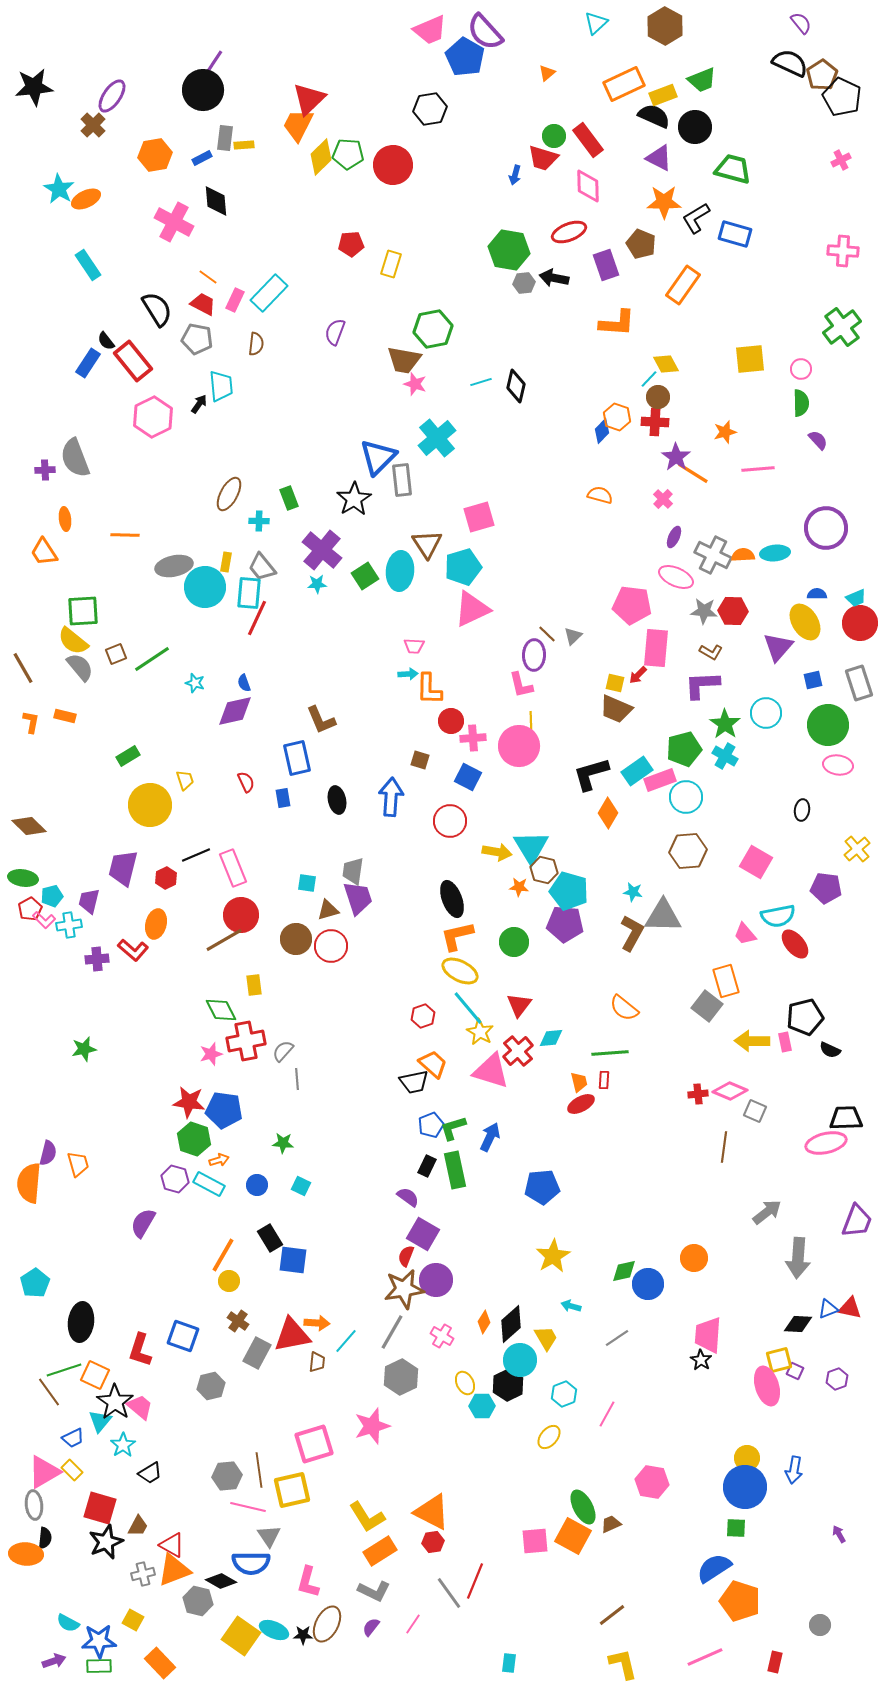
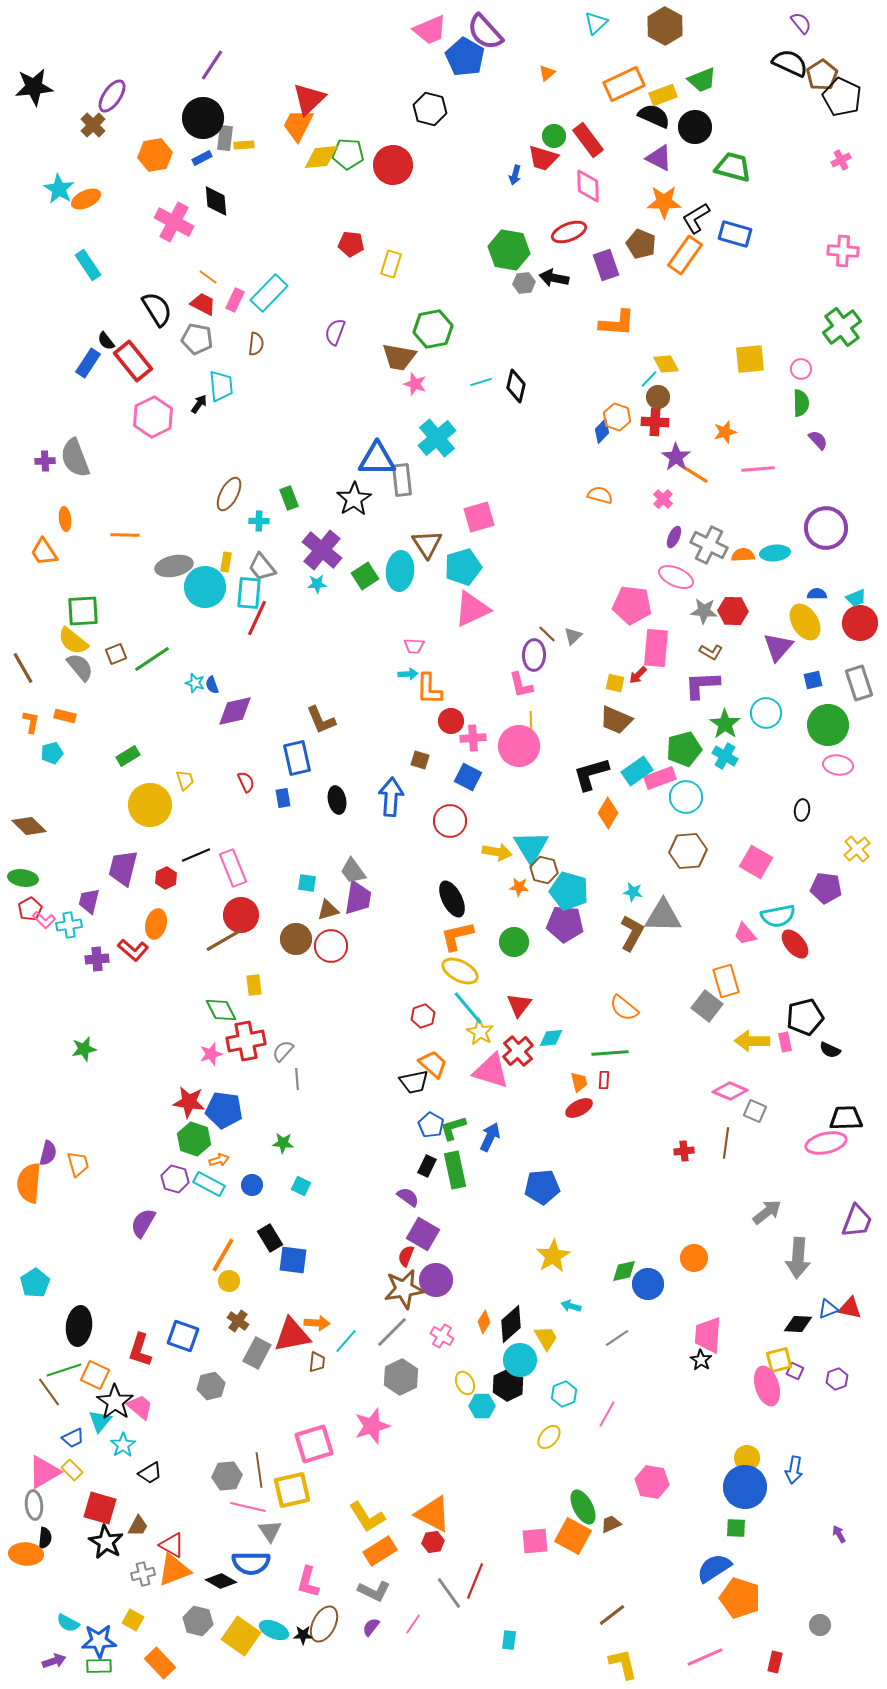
black circle at (203, 90): moved 28 px down
black hexagon at (430, 109): rotated 24 degrees clockwise
yellow diamond at (321, 157): rotated 39 degrees clockwise
green trapezoid at (733, 169): moved 2 px up
red pentagon at (351, 244): rotated 10 degrees clockwise
orange rectangle at (683, 285): moved 2 px right, 30 px up
brown trapezoid at (404, 360): moved 5 px left, 3 px up
blue triangle at (378, 457): moved 1 px left, 2 px down; rotated 45 degrees clockwise
purple cross at (45, 470): moved 9 px up
gray cross at (713, 555): moved 4 px left, 10 px up
blue semicircle at (244, 683): moved 32 px left, 2 px down
brown trapezoid at (616, 709): moved 11 px down
pink rectangle at (660, 780): moved 2 px up
gray trapezoid at (353, 871): rotated 44 degrees counterclockwise
cyan pentagon at (52, 896): moved 143 px up
purple trapezoid at (358, 898): rotated 27 degrees clockwise
black ellipse at (452, 899): rotated 6 degrees counterclockwise
red cross at (698, 1094): moved 14 px left, 57 px down
red ellipse at (581, 1104): moved 2 px left, 4 px down
blue pentagon at (431, 1125): rotated 20 degrees counterclockwise
brown line at (724, 1147): moved 2 px right, 4 px up
blue circle at (257, 1185): moved 5 px left
black ellipse at (81, 1322): moved 2 px left, 4 px down
gray line at (392, 1332): rotated 15 degrees clockwise
orange triangle at (432, 1512): moved 1 px right, 2 px down
gray triangle at (269, 1536): moved 1 px right, 5 px up
black star at (106, 1542): rotated 20 degrees counterclockwise
gray hexagon at (198, 1601): moved 20 px down
orange pentagon at (740, 1601): moved 3 px up
brown ellipse at (327, 1624): moved 3 px left
cyan rectangle at (509, 1663): moved 23 px up
